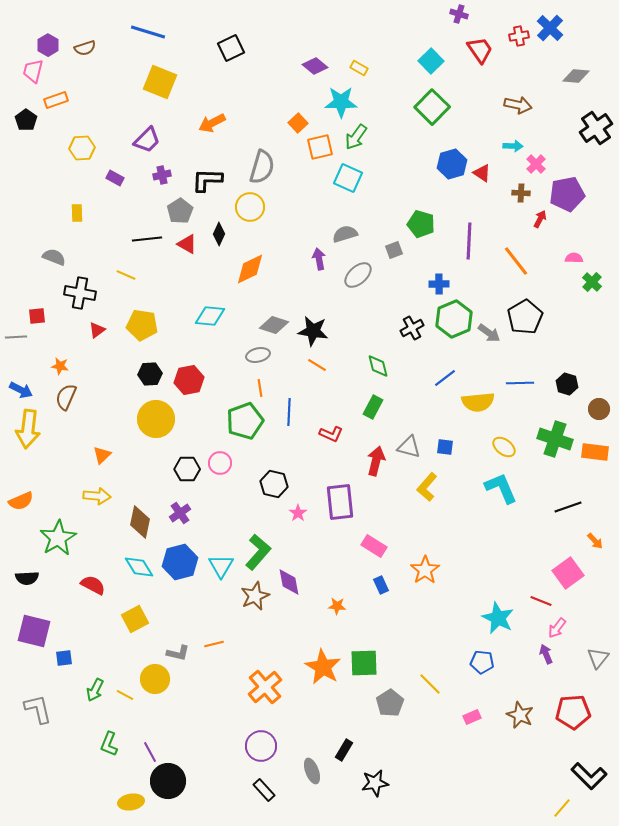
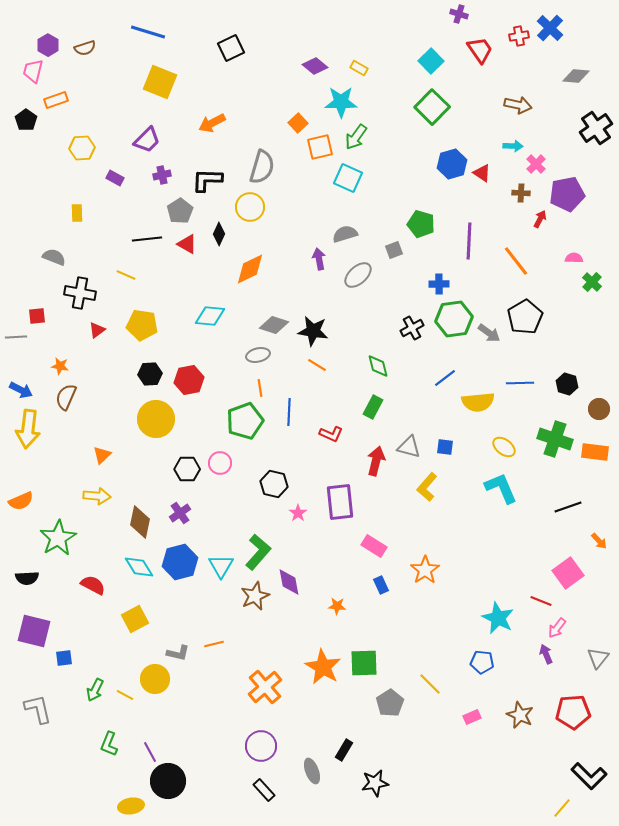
green hexagon at (454, 319): rotated 15 degrees clockwise
orange arrow at (595, 541): moved 4 px right
yellow ellipse at (131, 802): moved 4 px down
